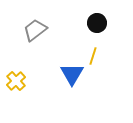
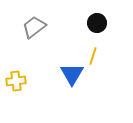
gray trapezoid: moved 1 px left, 3 px up
yellow cross: rotated 36 degrees clockwise
